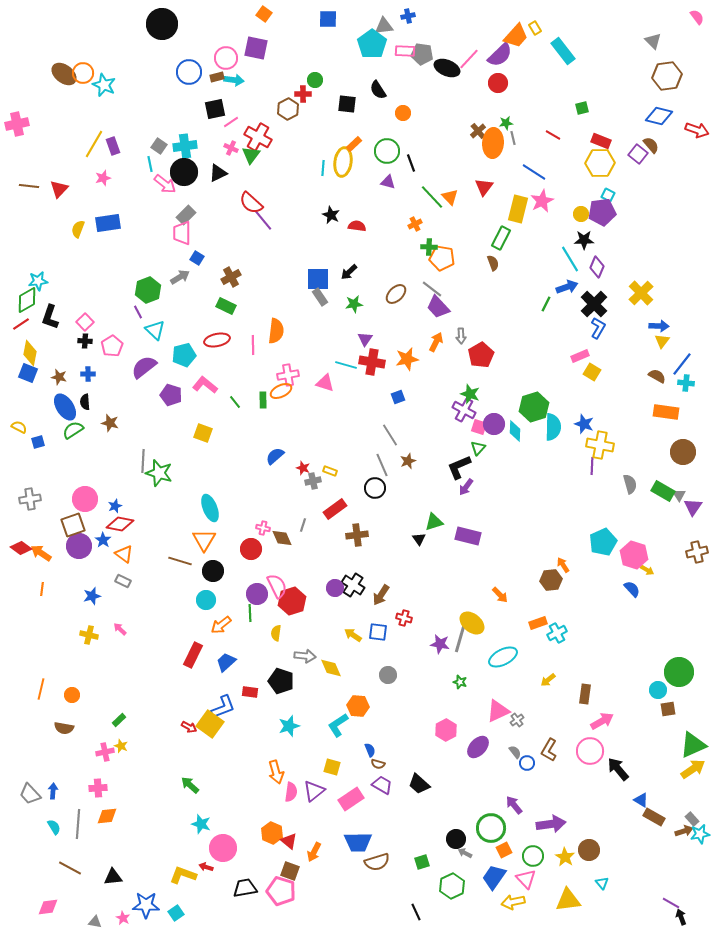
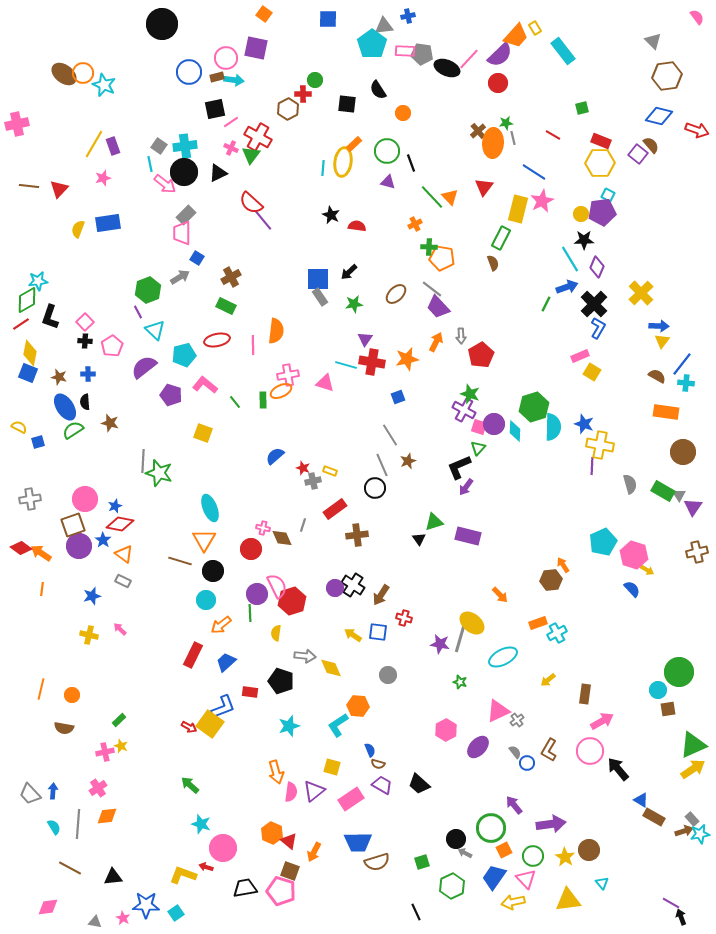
pink cross at (98, 788): rotated 30 degrees counterclockwise
